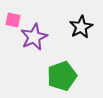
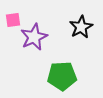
pink square: rotated 21 degrees counterclockwise
green pentagon: rotated 16 degrees clockwise
